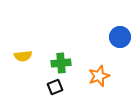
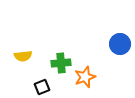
blue circle: moved 7 px down
orange star: moved 14 px left, 1 px down
black square: moved 13 px left
